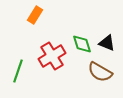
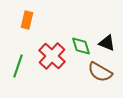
orange rectangle: moved 8 px left, 5 px down; rotated 18 degrees counterclockwise
green diamond: moved 1 px left, 2 px down
red cross: rotated 16 degrees counterclockwise
green line: moved 5 px up
